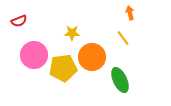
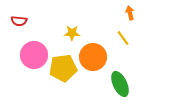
red semicircle: rotated 28 degrees clockwise
orange circle: moved 1 px right
green ellipse: moved 4 px down
